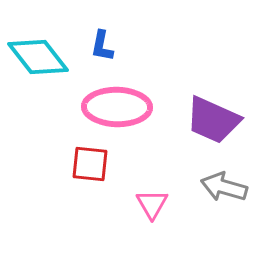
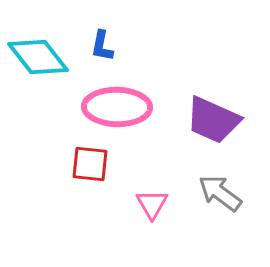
gray arrow: moved 4 px left, 6 px down; rotated 21 degrees clockwise
